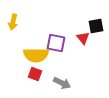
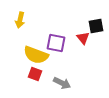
yellow arrow: moved 7 px right, 2 px up
yellow semicircle: rotated 20 degrees clockwise
